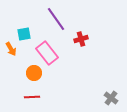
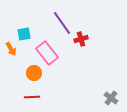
purple line: moved 6 px right, 4 px down
